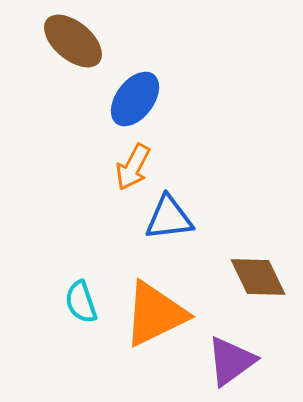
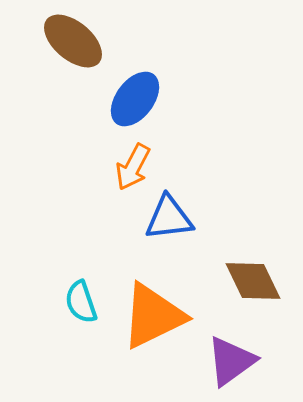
brown diamond: moved 5 px left, 4 px down
orange triangle: moved 2 px left, 2 px down
